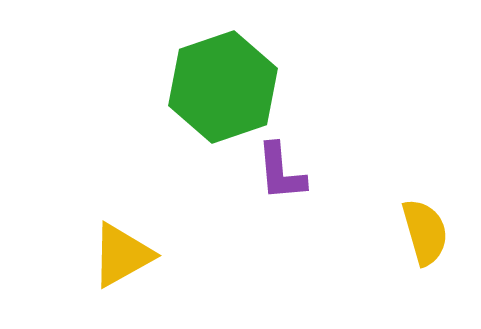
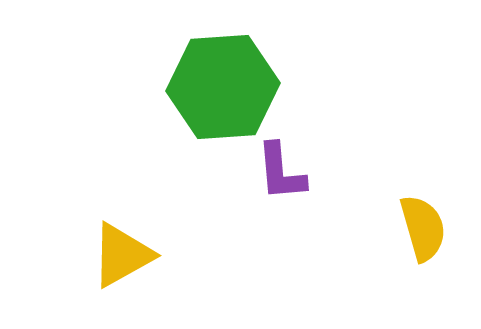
green hexagon: rotated 15 degrees clockwise
yellow semicircle: moved 2 px left, 4 px up
